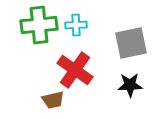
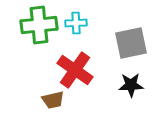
cyan cross: moved 2 px up
black star: moved 1 px right
